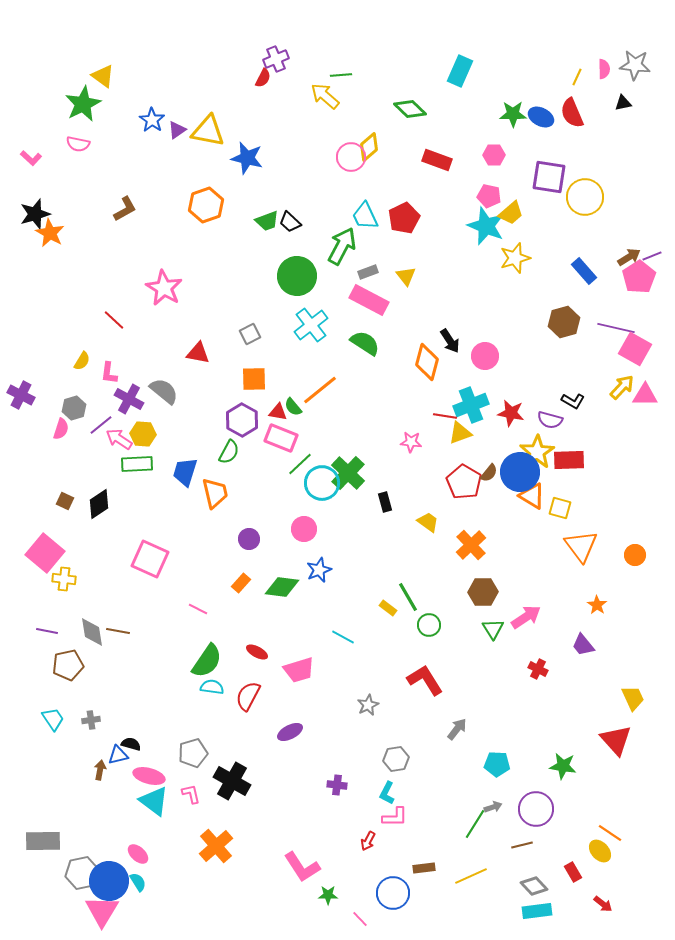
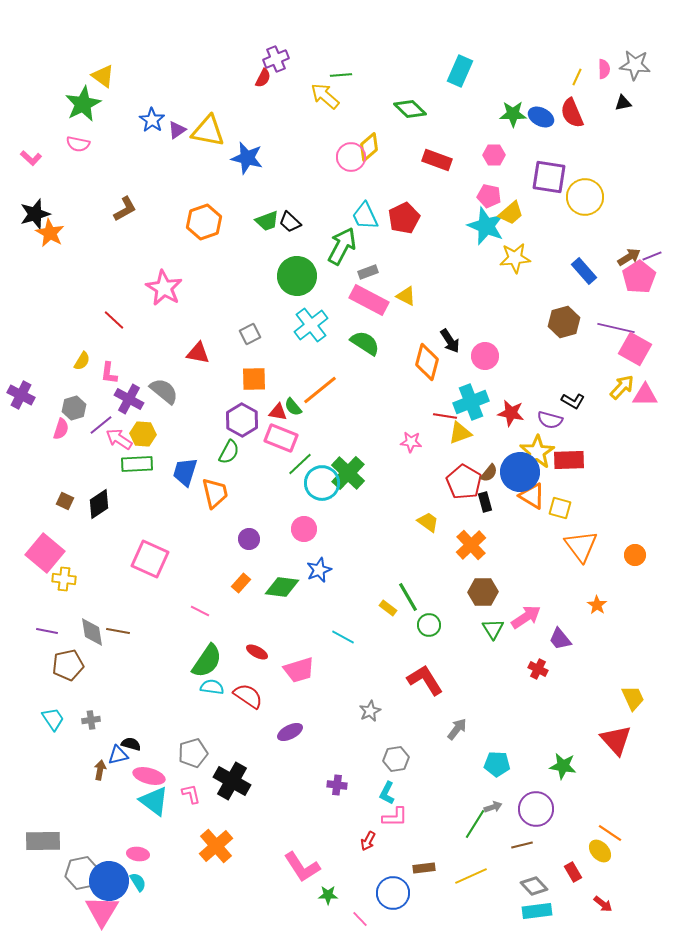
orange hexagon at (206, 205): moved 2 px left, 17 px down
yellow star at (515, 258): rotated 12 degrees clockwise
yellow triangle at (406, 276): moved 20 px down; rotated 25 degrees counterclockwise
cyan cross at (471, 405): moved 3 px up
black rectangle at (385, 502): moved 100 px right
pink line at (198, 609): moved 2 px right, 2 px down
purple trapezoid at (583, 645): moved 23 px left, 6 px up
red semicircle at (248, 696): rotated 96 degrees clockwise
gray star at (368, 705): moved 2 px right, 6 px down
pink ellipse at (138, 854): rotated 35 degrees counterclockwise
